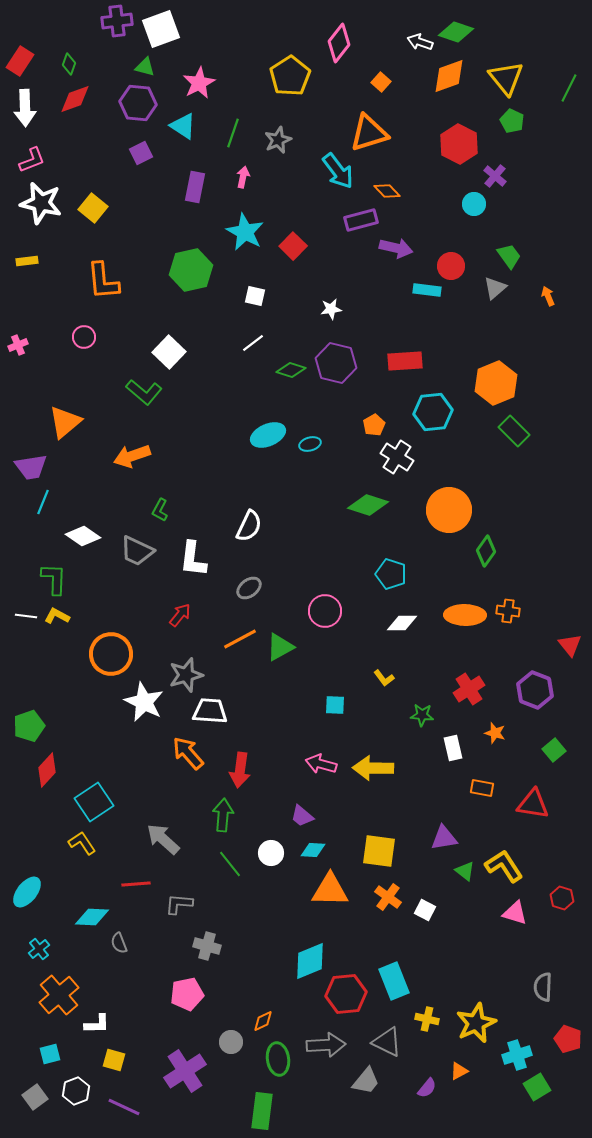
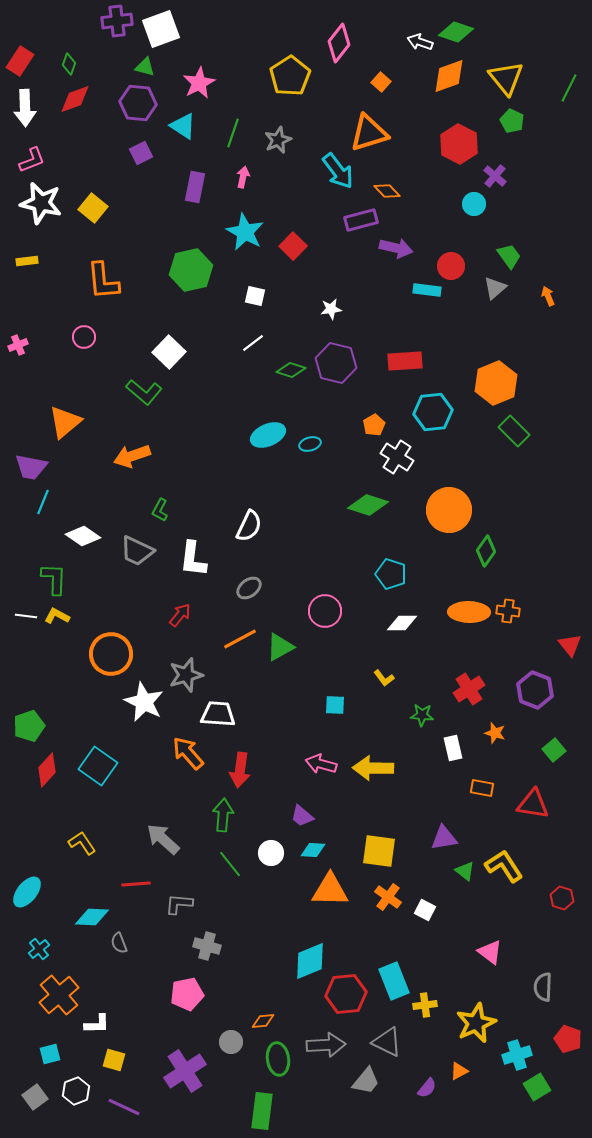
purple trapezoid at (31, 467): rotated 20 degrees clockwise
orange ellipse at (465, 615): moved 4 px right, 3 px up
white trapezoid at (210, 711): moved 8 px right, 3 px down
cyan square at (94, 802): moved 4 px right, 36 px up; rotated 21 degrees counterclockwise
pink triangle at (515, 913): moved 25 px left, 39 px down; rotated 20 degrees clockwise
yellow cross at (427, 1019): moved 2 px left, 14 px up; rotated 20 degrees counterclockwise
orange diamond at (263, 1021): rotated 20 degrees clockwise
